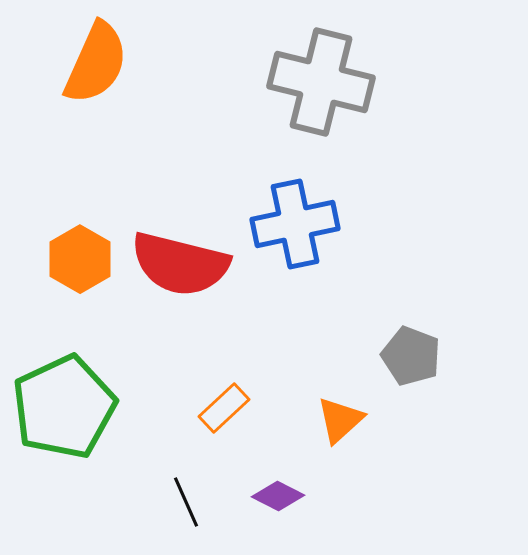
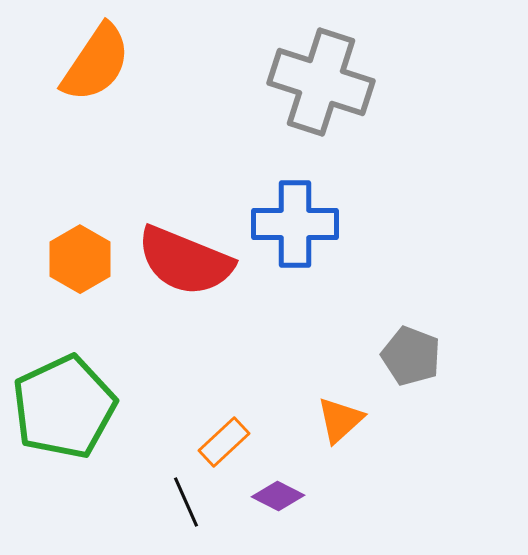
orange semicircle: rotated 10 degrees clockwise
gray cross: rotated 4 degrees clockwise
blue cross: rotated 12 degrees clockwise
red semicircle: moved 5 px right, 3 px up; rotated 8 degrees clockwise
orange rectangle: moved 34 px down
